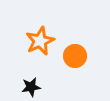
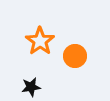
orange star: rotated 12 degrees counterclockwise
